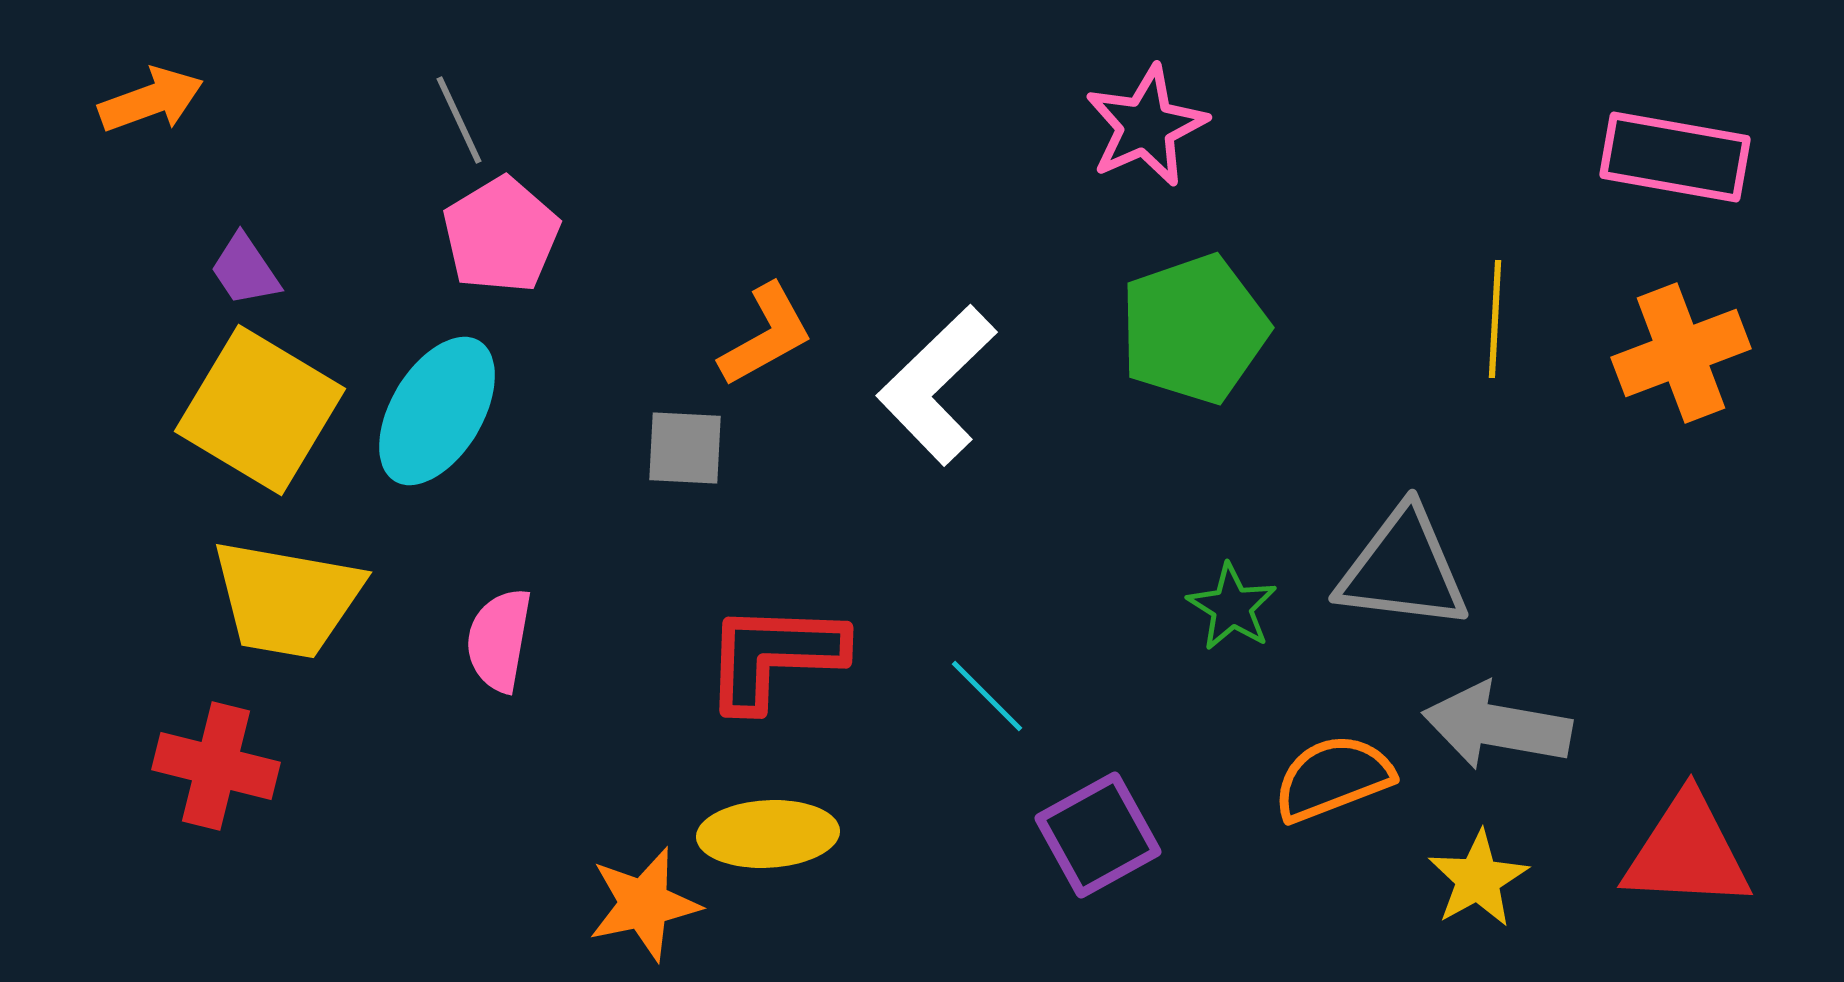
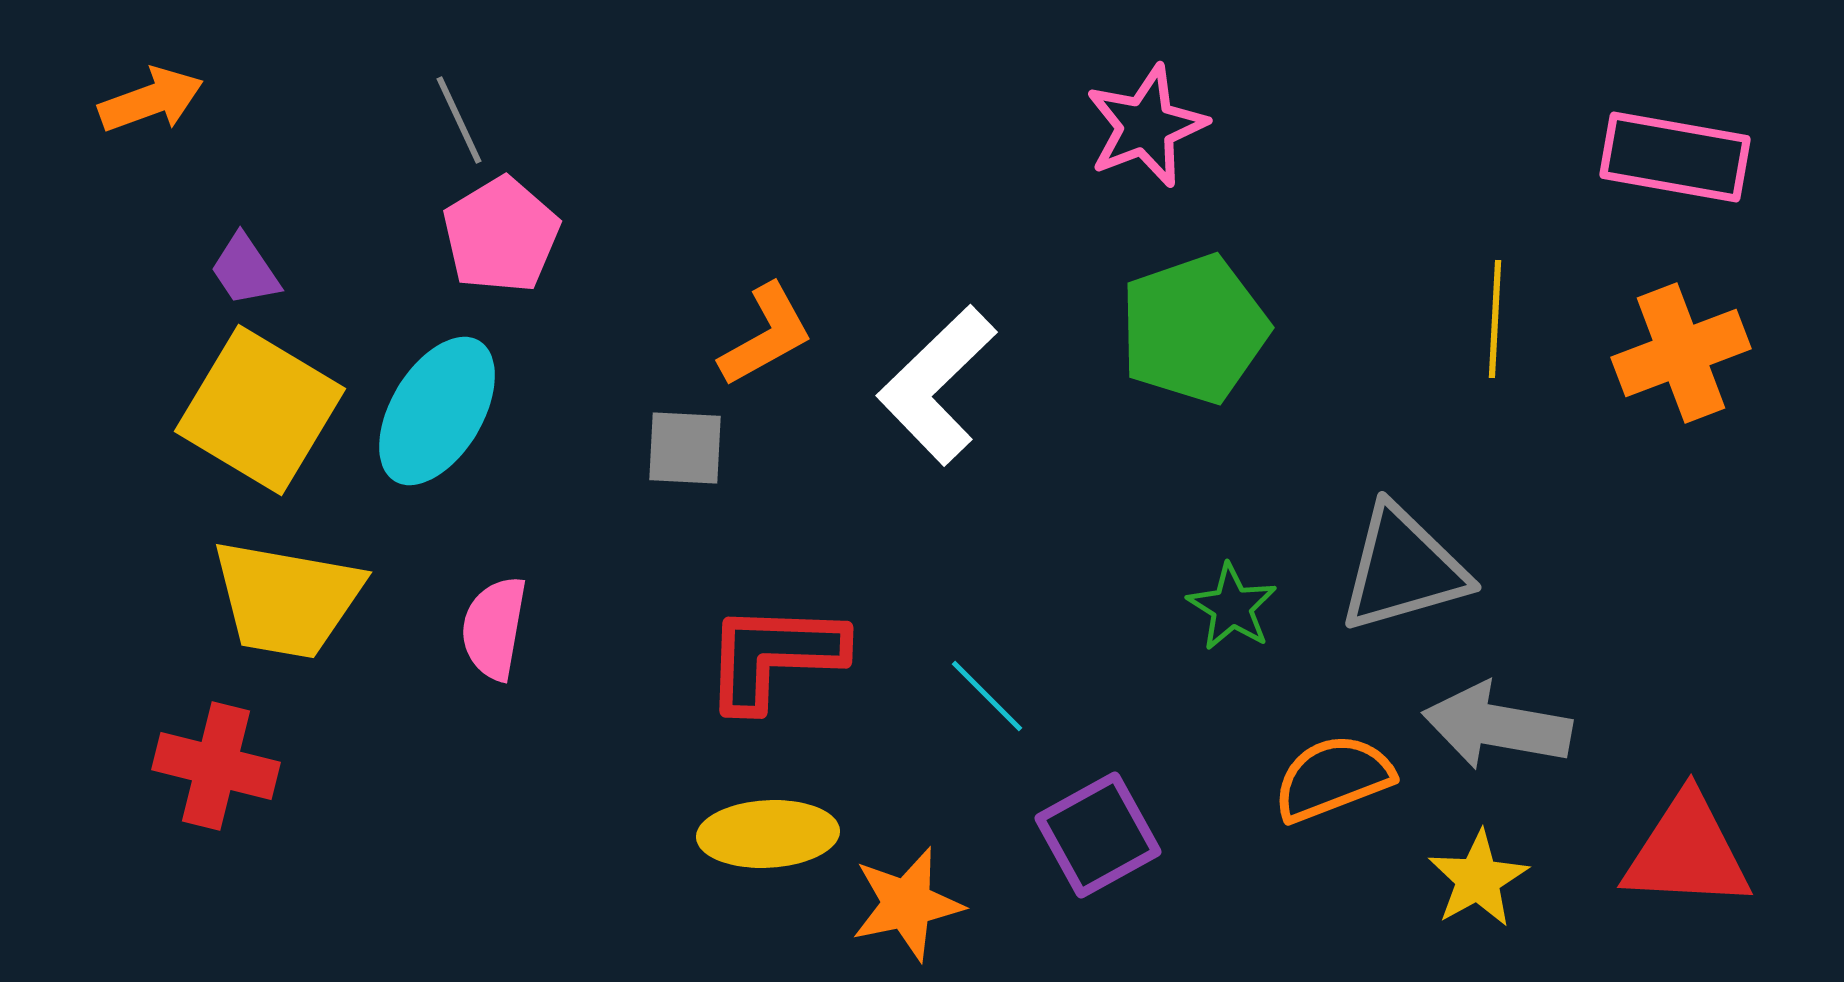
pink star: rotated 3 degrees clockwise
gray triangle: rotated 23 degrees counterclockwise
pink semicircle: moved 5 px left, 12 px up
orange star: moved 263 px right
